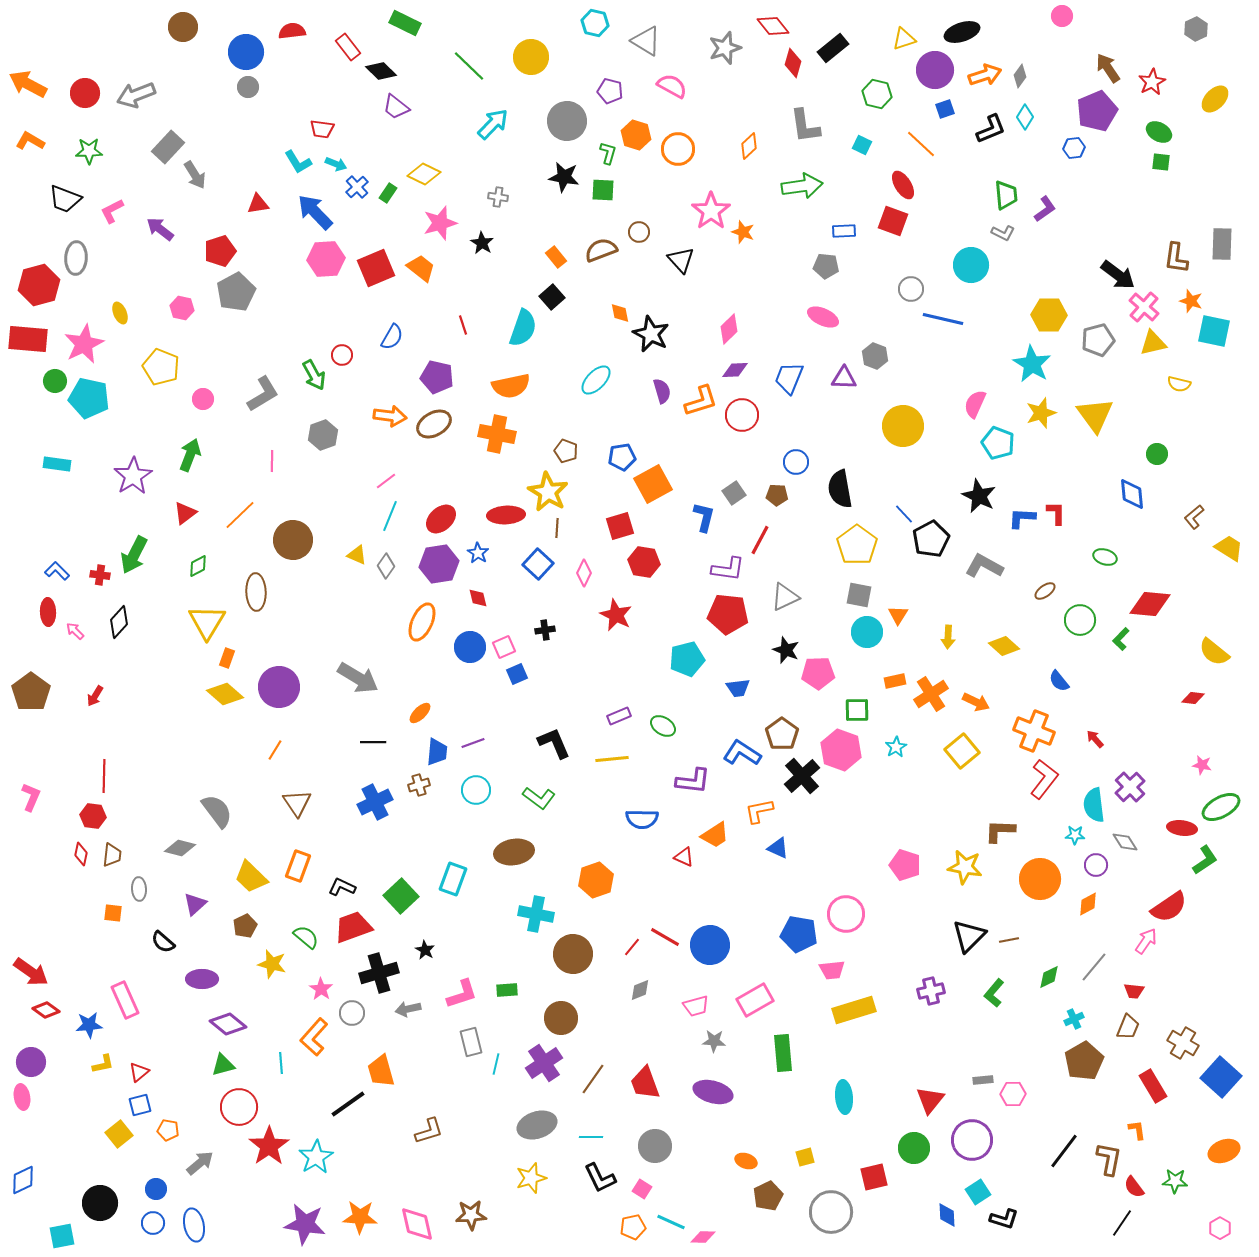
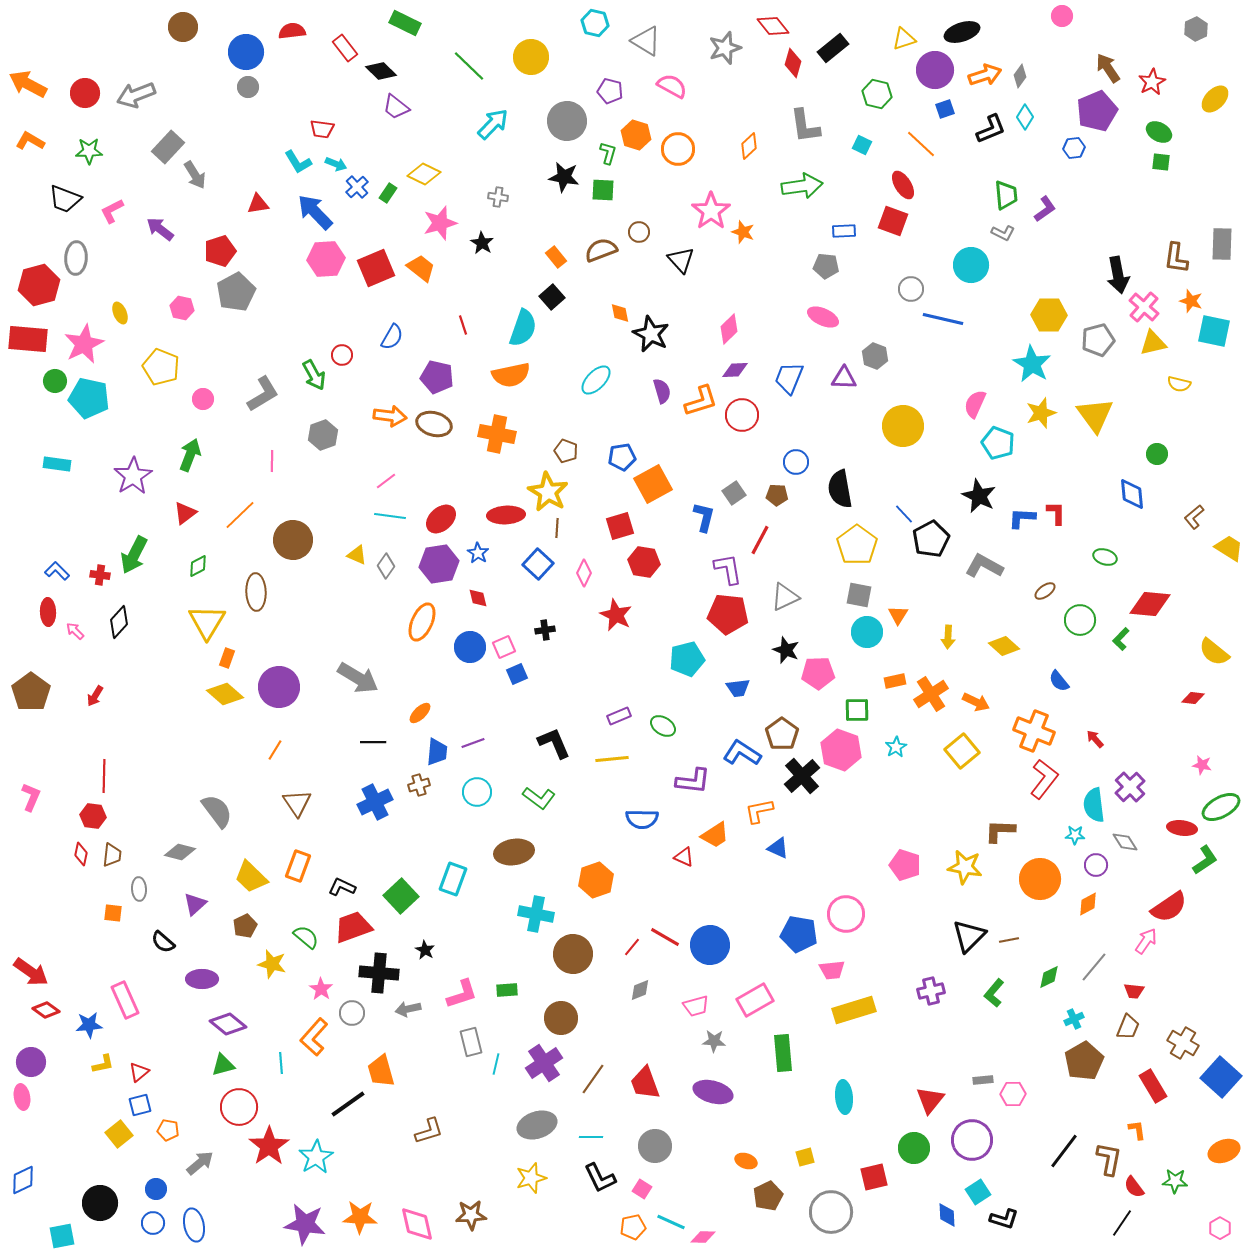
red rectangle at (348, 47): moved 3 px left, 1 px down
black arrow at (1118, 275): rotated 42 degrees clockwise
orange semicircle at (511, 386): moved 11 px up
brown ellipse at (434, 424): rotated 44 degrees clockwise
cyan line at (390, 516): rotated 76 degrees clockwise
purple L-shape at (728, 569): rotated 108 degrees counterclockwise
cyan circle at (476, 790): moved 1 px right, 2 px down
gray diamond at (180, 848): moved 4 px down
black cross at (379, 973): rotated 21 degrees clockwise
